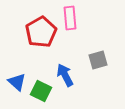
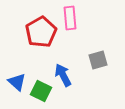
blue arrow: moved 2 px left
